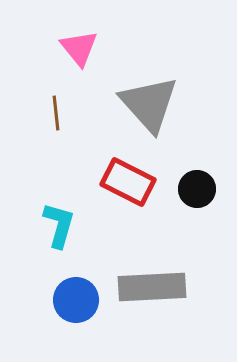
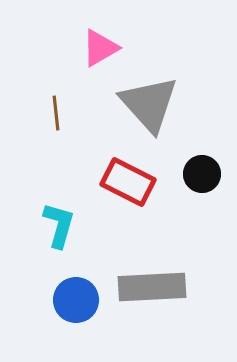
pink triangle: moved 21 px right; rotated 39 degrees clockwise
black circle: moved 5 px right, 15 px up
